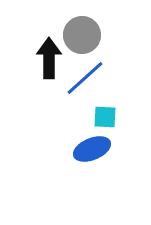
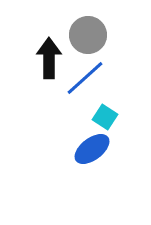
gray circle: moved 6 px right
cyan square: rotated 30 degrees clockwise
blue ellipse: rotated 15 degrees counterclockwise
